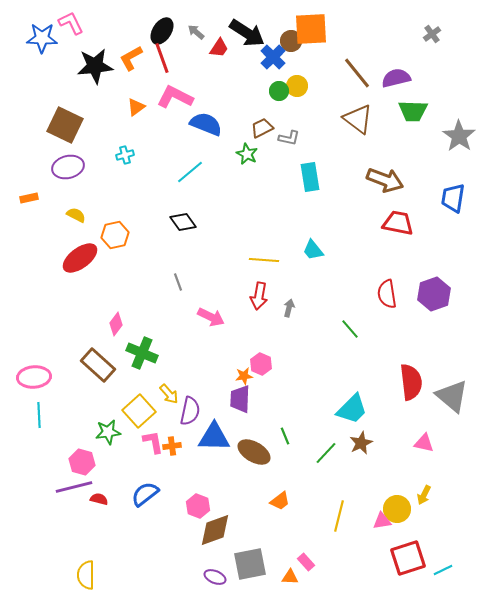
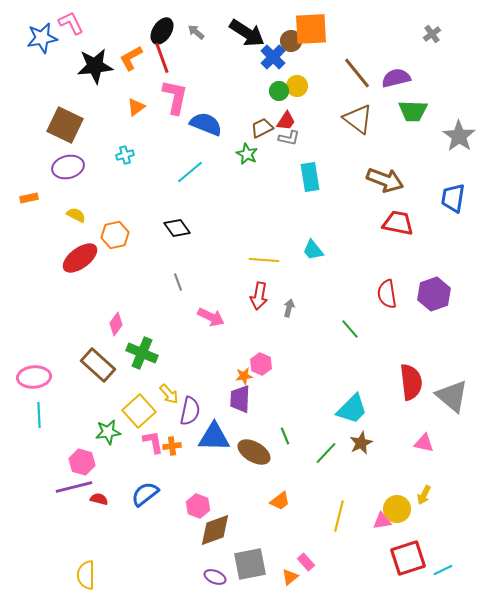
blue star at (42, 38): rotated 12 degrees counterclockwise
red trapezoid at (219, 48): moved 67 px right, 73 px down
pink L-shape at (175, 97): rotated 75 degrees clockwise
black diamond at (183, 222): moved 6 px left, 6 px down
orange triangle at (290, 577): rotated 42 degrees counterclockwise
